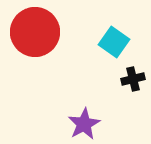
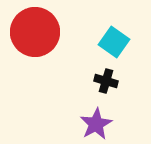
black cross: moved 27 px left, 2 px down; rotated 30 degrees clockwise
purple star: moved 12 px right
